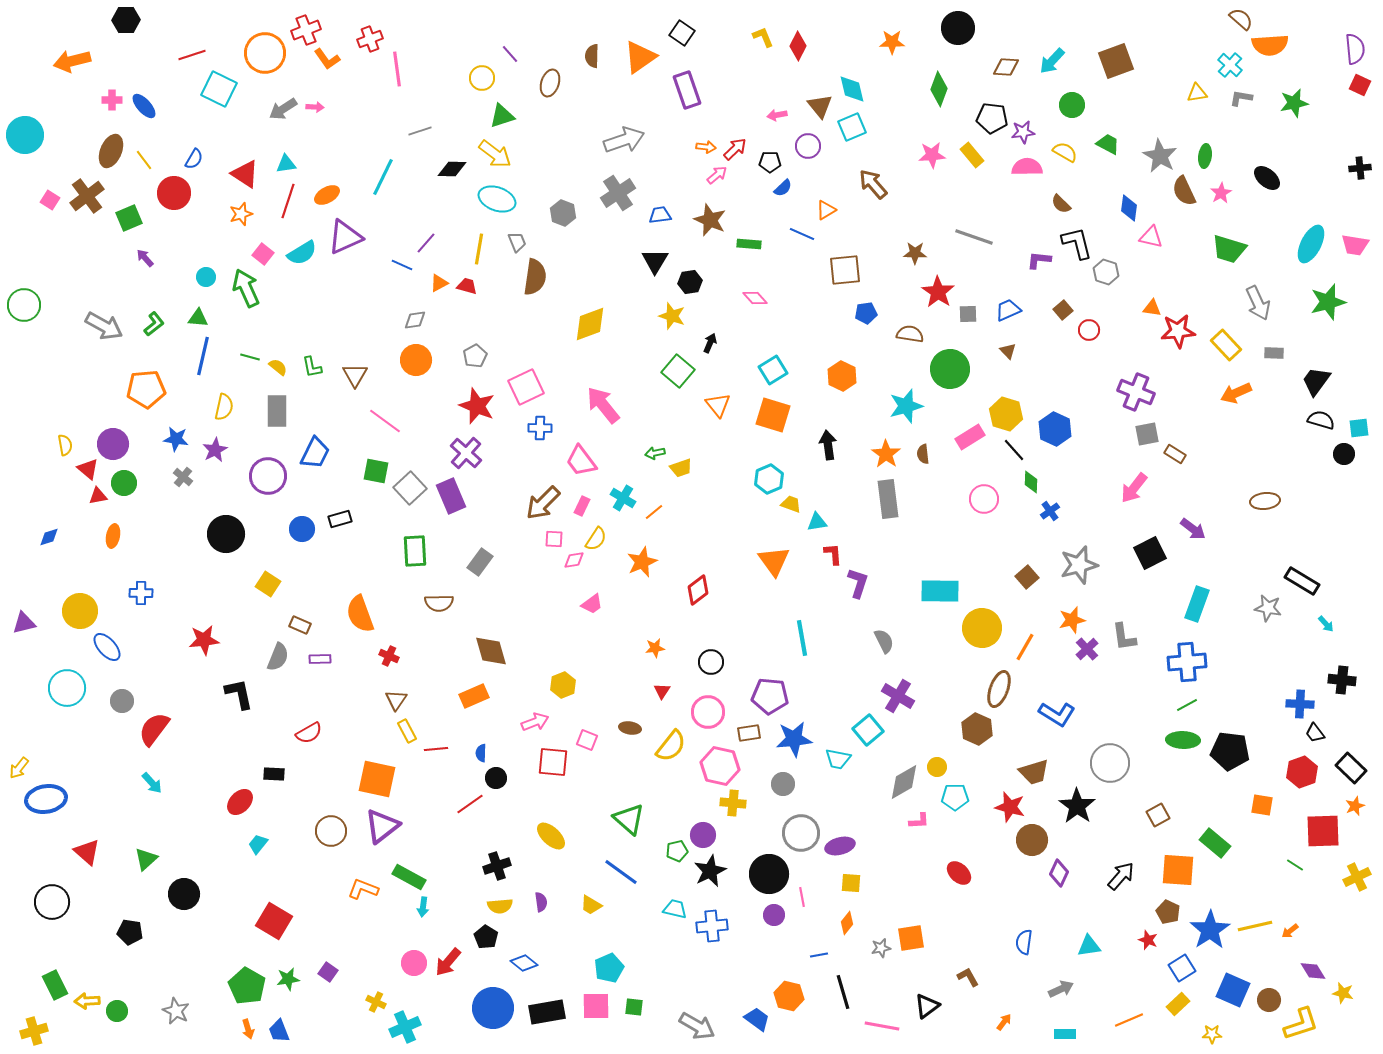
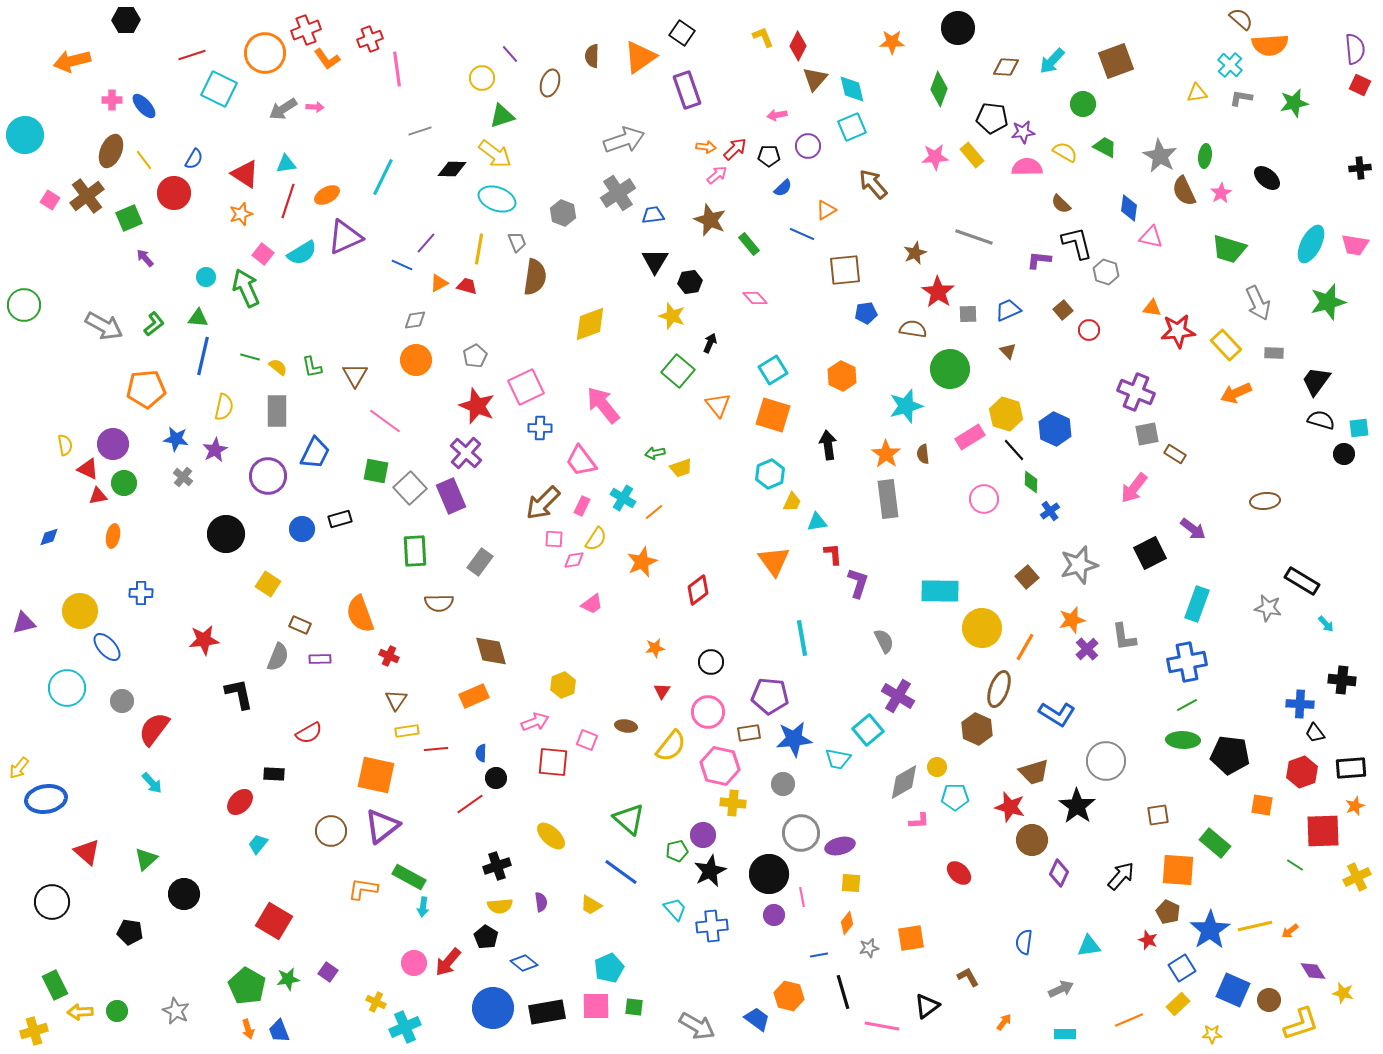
green circle at (1072, 105): moved 11 px right, 1 px up
brown triangle at (820, 106): moved 5 px left, 27 px up; rotated 20 degrees clockwise
green trapezoid at (1108, 144): moved 3 px left, 3 px down
pink star at (932, 155): moved 3 px right, 2 px down
black pentagon at (770, 162): moved 1 px left, 6 px up
blue trapezoid at (660, 215): moved 7 px left
green rectangle at (749, 244): rotated 45 degrees clockwise
brown star at (915, 253): rotated 25 degrees counterclockwise
brown semicircle at (910, 334): moved 3 px right, 5 px up
red triangle at (88, 469): rotated 15 degrees counterclockwise
cyan hexagon at (769, 479): moved 1 px right, 5 px up
yellow trapezoid at (791, 504): moved 1 px right, 2 px up; rotated 95 degrees clockwise
blue cross at (1187, 662): rotated 6 degrees counterclockwise
brown ellipse at (630, 728): moved 4 px left, 2 px up
yellow rectangle at (407, 731): rotated 70 degrees counterclockwise
black pentagon at (1230, 751): moved 4 px down
gray circle at (1110, 763): moved 4 px left, 2 px up
black rectangle at (1351, 768): rotated 48 degrees counterclockwise
orange square at (377, 779): moved 1 px left, 4 px up
brown square at (1158, 815): rotated 20 degrees clockwise
orange L-shape at (363, 889): rotated 12 degrees counterclockwise
cyan trapezoid at (675, 909): rotated 35 degrees clockwise
gray star at (881, 948): moved 12 px left
yellow arrow at (87, 1001): moved 7 px left, 11 px down
